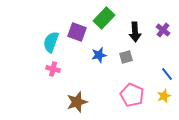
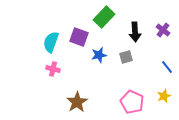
green rectangle: moved 1 px up
purple square: moved 2 px right, 5 px down
blue line: moved 7 px up
pink pentagon: moved 7 px down
brown star: rotated 15 degrees counterclockwise
